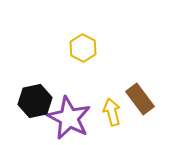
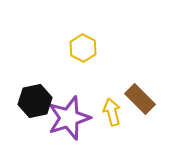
brown rectangle: rotated 8 degrees counterclockwise
purple star: rotated 27 degrees clockwise
